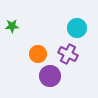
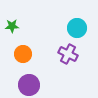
orange circle: moved 15 px left
purple circle: moved 21 px left, 9 px down
